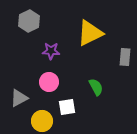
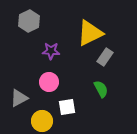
gray rectangle: moved 20 px left; rotated 30 degrees clockwise
green semicircle: moved 5 px right, 2 px down
